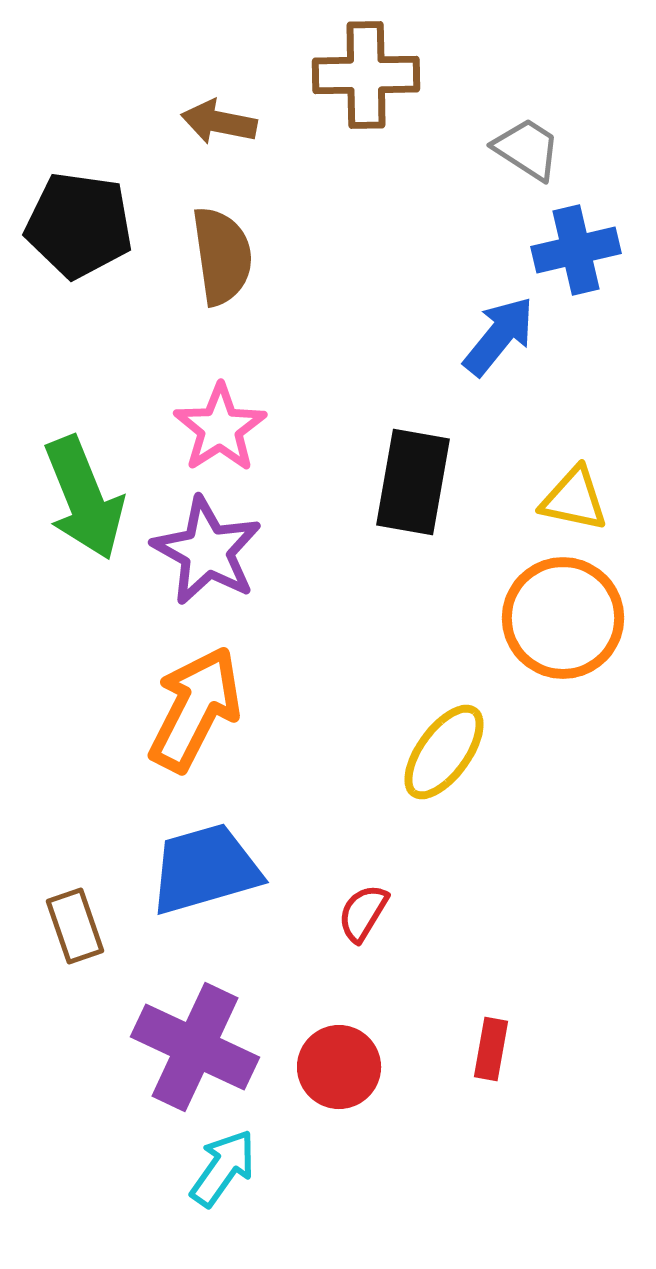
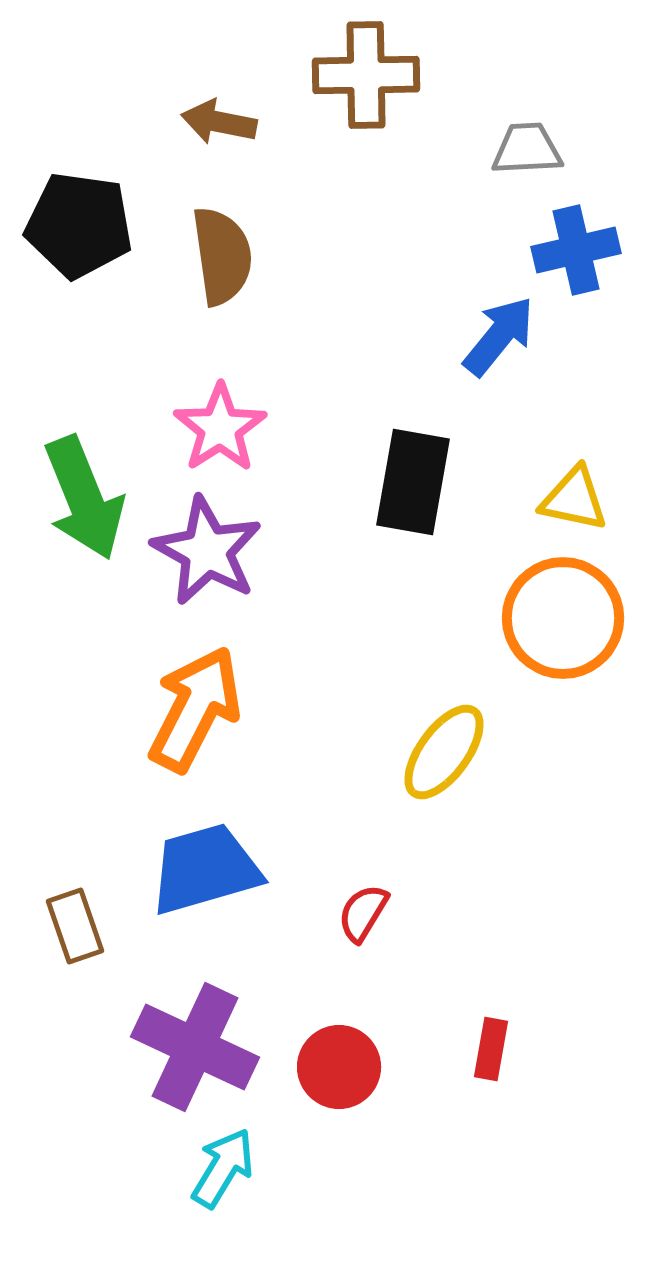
gray trapezoid: rotated 36 degrees counterclockwise
cyan arrow: rotated 4 degrees counterclockwise
